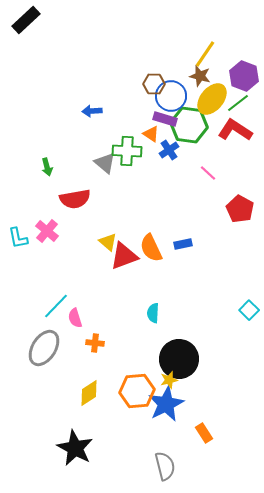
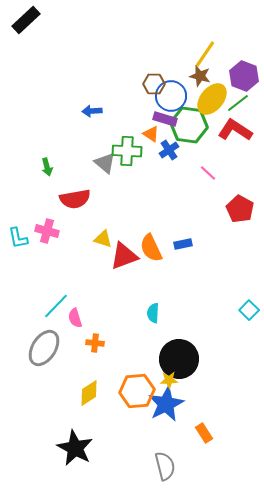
pink cross: rotated 25 degrees counterclockwise
yellow triangle: moved 5 px left, 3 px up; rotated 24 degrees counterclockwise
yellow star: rotated 12 degrees clockwise
